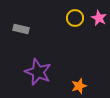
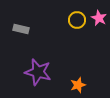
yellow circle: moved 2 px right, 2 px down
purple star: rotated 8 degrees counterclockwise
orange star: moved 1 px left, 1 px up
